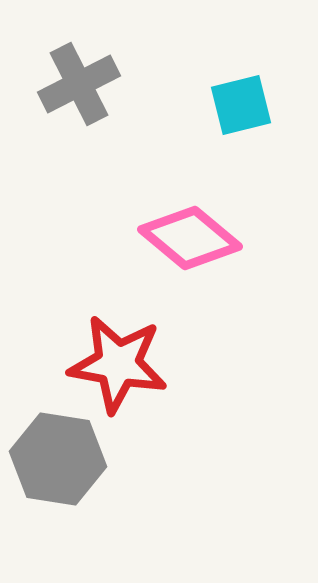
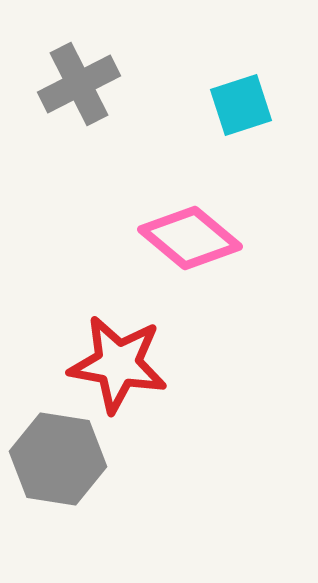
cyan square: rotated 4 degrees counterclockwise
